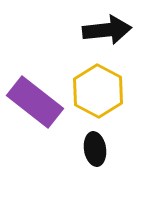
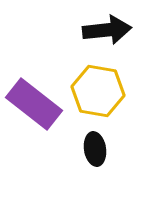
yellow hexagon: rotated 18 degrees counterclockwise
purple rectangle: moved 1 px left, 2 px down
